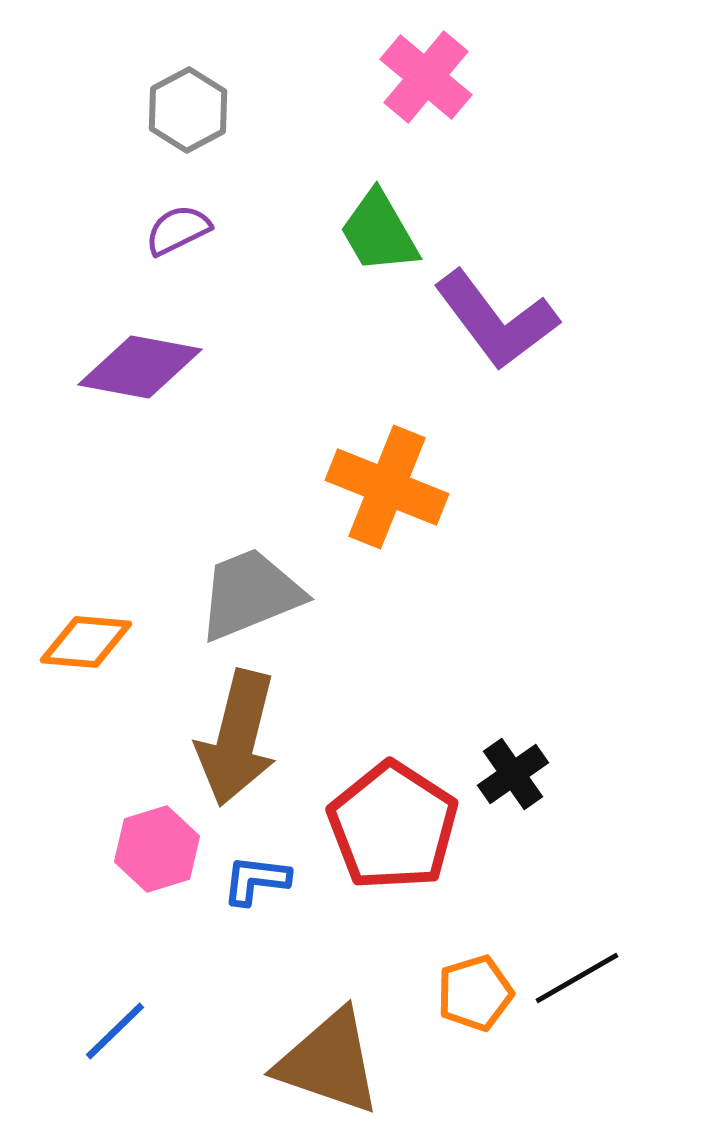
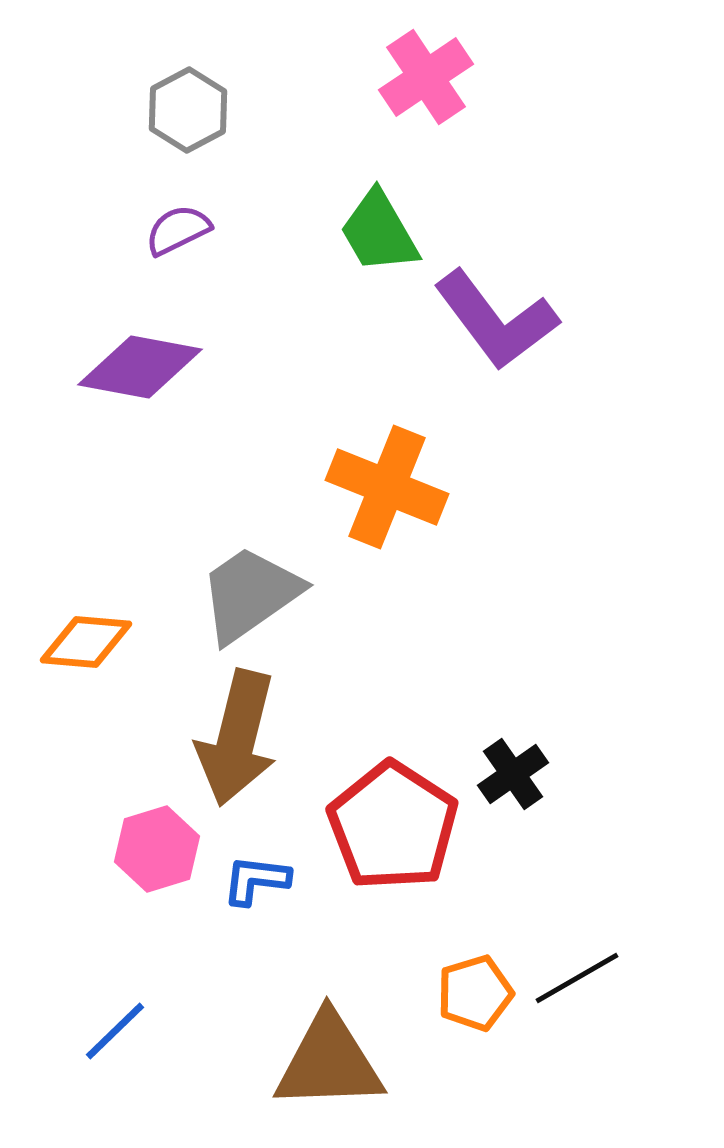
pink cross: rotated 16 degrees clockwise
gray trapezoid: rotated 13 degrees counterclockwise
brown triangle: rotated 21 degrees counterclockwise
